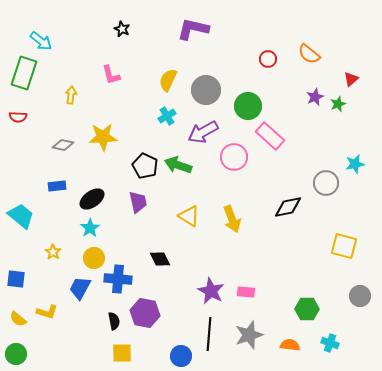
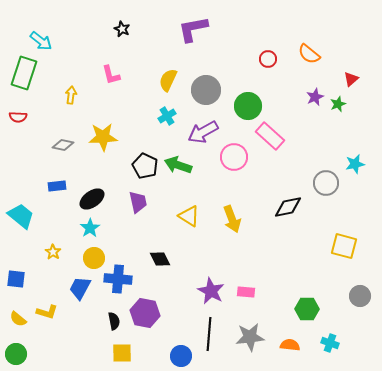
purple L-shape at (193, 29): rotated 24 degrees counterclockwise
gray star at (249, 335): moved 1 px right, 2 px down; rotated 12 degrees clockwise
